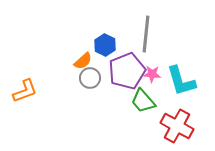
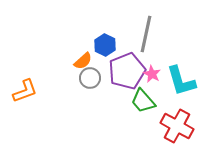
gray line: rotated 6 degrees clockwise
pink star: rotated 24 degrees clockwise
